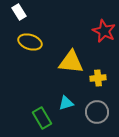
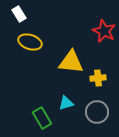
white rectangle: moved 2 px down
